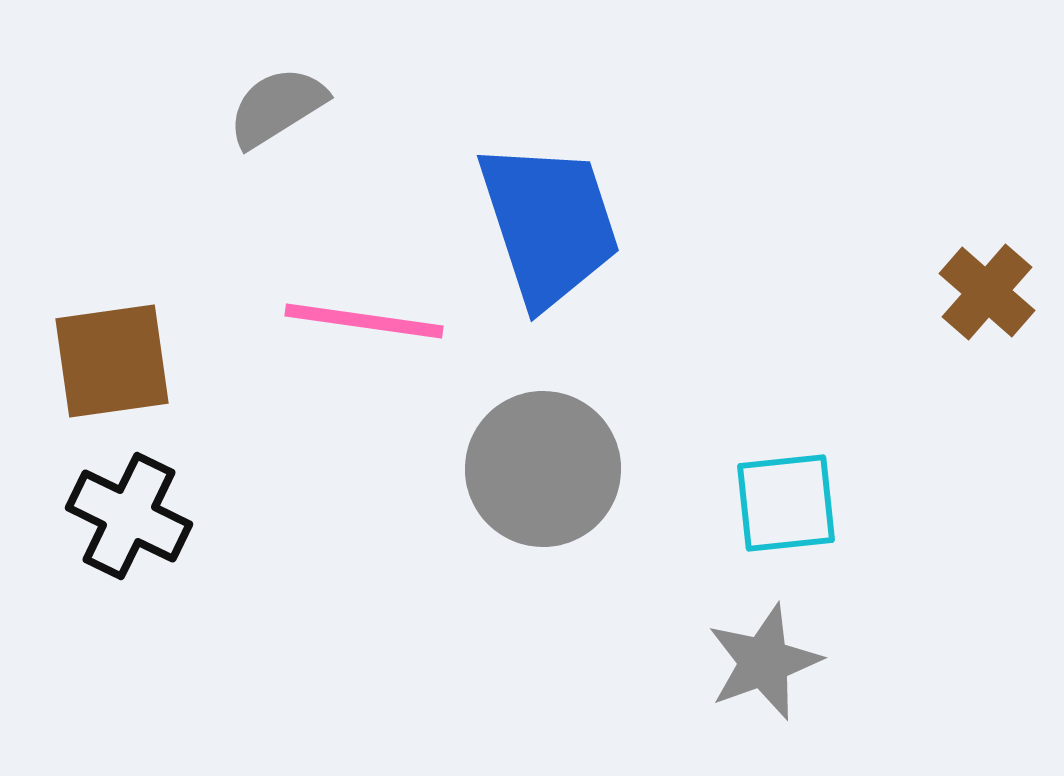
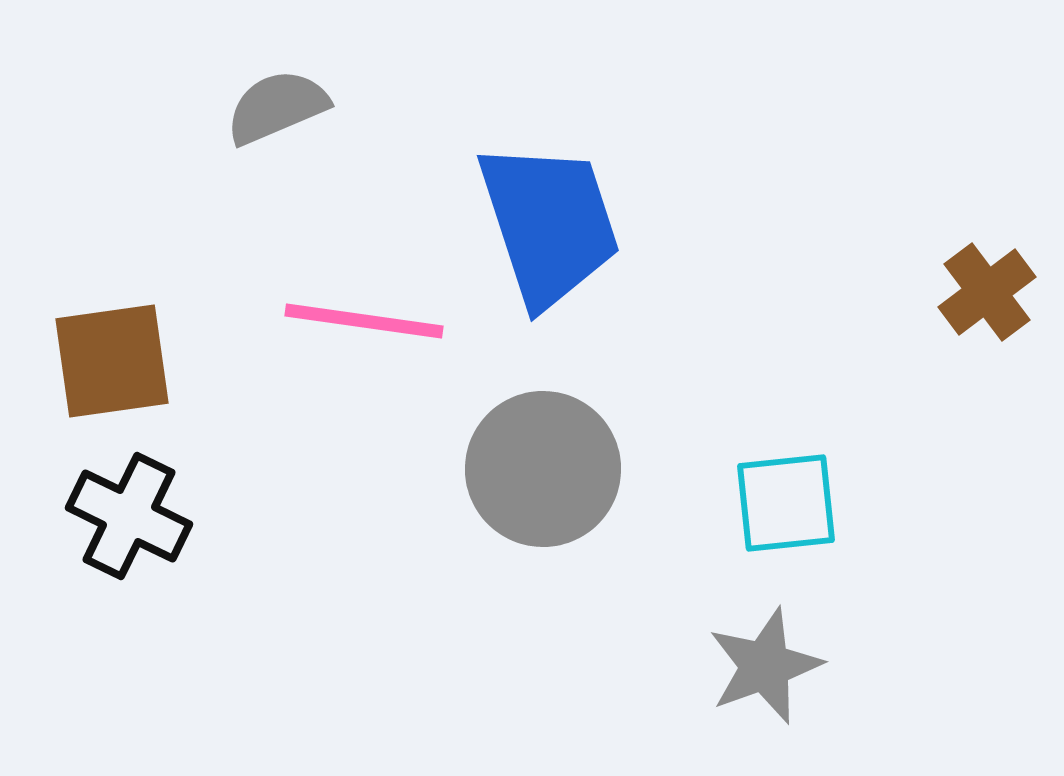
gray semicircle: rotated 9 degrees clockwise
brown cross: rotated 12 degrees clockwise
gray star: moved 1 px right, 4 px down
